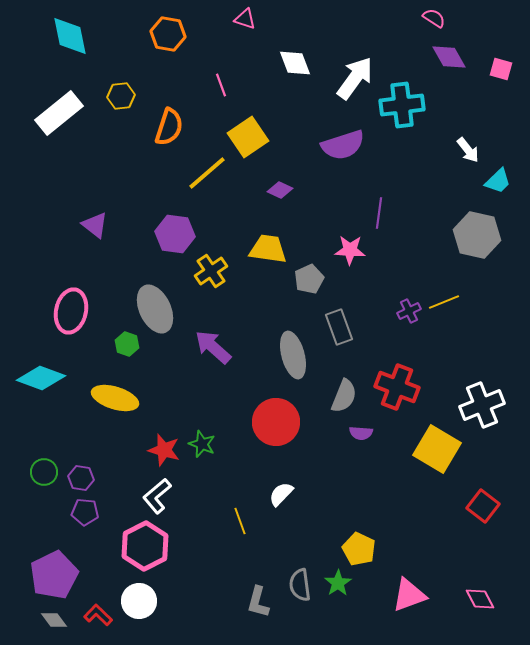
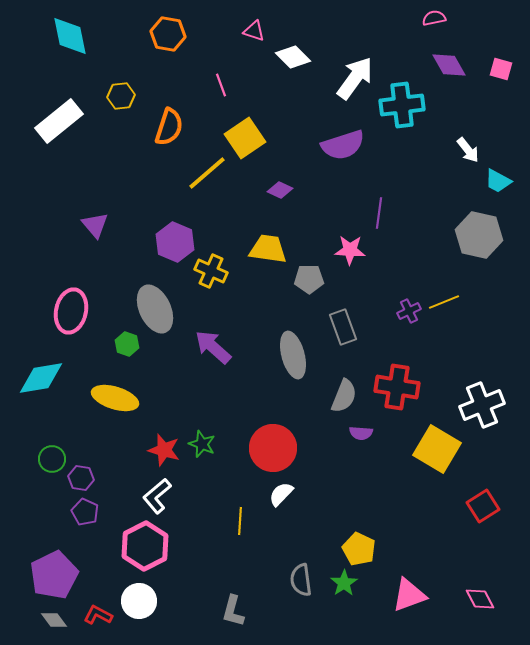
pink semicircle at (434, 18): rotated 45 degrees counterclockwise
pink triangle at (245, 19): moved 9 px right, 12 px down
purple diamond at (449, 57): moved 8 px down
white diamond at (295, 63): moved 2 px left, 6 px up; rotated 24 degrees counterclockwise
white rectangle at (59, 113): moved 8 px down
yellow square at (248, 137): moved 3 px left, 1 px down
cyan trapezoid at (498, 181): rotated 72 degrees clockwise
purple triangle at (95, 225): rotated 12 degrees clockwise
purple hexagon at (175, 234): moved 8 px down; rotated 15 degrees clockwise
gray hexagon at (477, 235): moved 2 px right
yellow cross at (211, 271): rotated 32 degrees counterclockwise
gray pentagon at (309, 279): rotated 24 degrees clockwise
gray rectangle at (339, 327): moved 4 px right
cyan diamond at (41, 378): rotated 30 degrees counterclockwise
red cross at (397, 387): rotated 12 degrees counterclockwise
red circle at (276, 422): moved 3 px left, 26 px down
green circle at (44, 472): moved 8 px right, 13 px up
red square at (483, 506): rotated 20 degrees clockwise
purple pentagon at (85, 512): rotated 20 degrees clockwise
yellow line at (240, 521): rotated 24 degrees clockwise
green star at (338, 583): moved 6 px right
gray semicircle at (300, 585): moved 1 px right, 5 px up
gray L-shape at (258, 602): moved 25 px left, 9 px down
red L-shape at (98, 615): rotated 16 degrees counterclockwise
